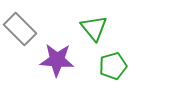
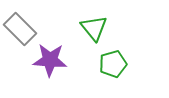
purple star: moved 7 px left
green pentagon: moved 2 px up
